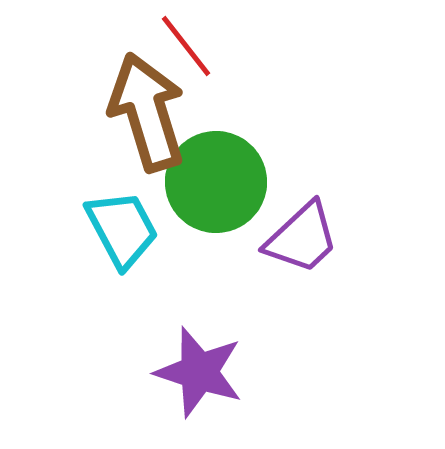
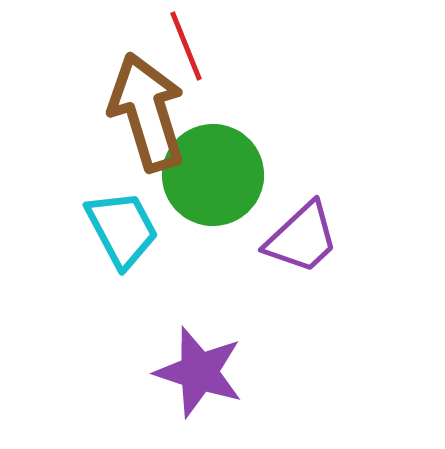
red line: rotated 16 degrees clockwise
green circle: moved 3 px left, 7 px up
